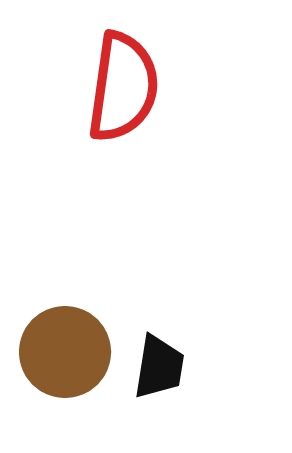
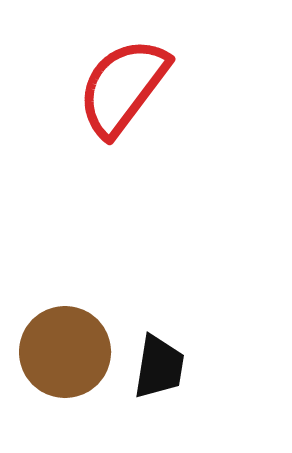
red semicircle: rotated 151 degrees counterclockwise
